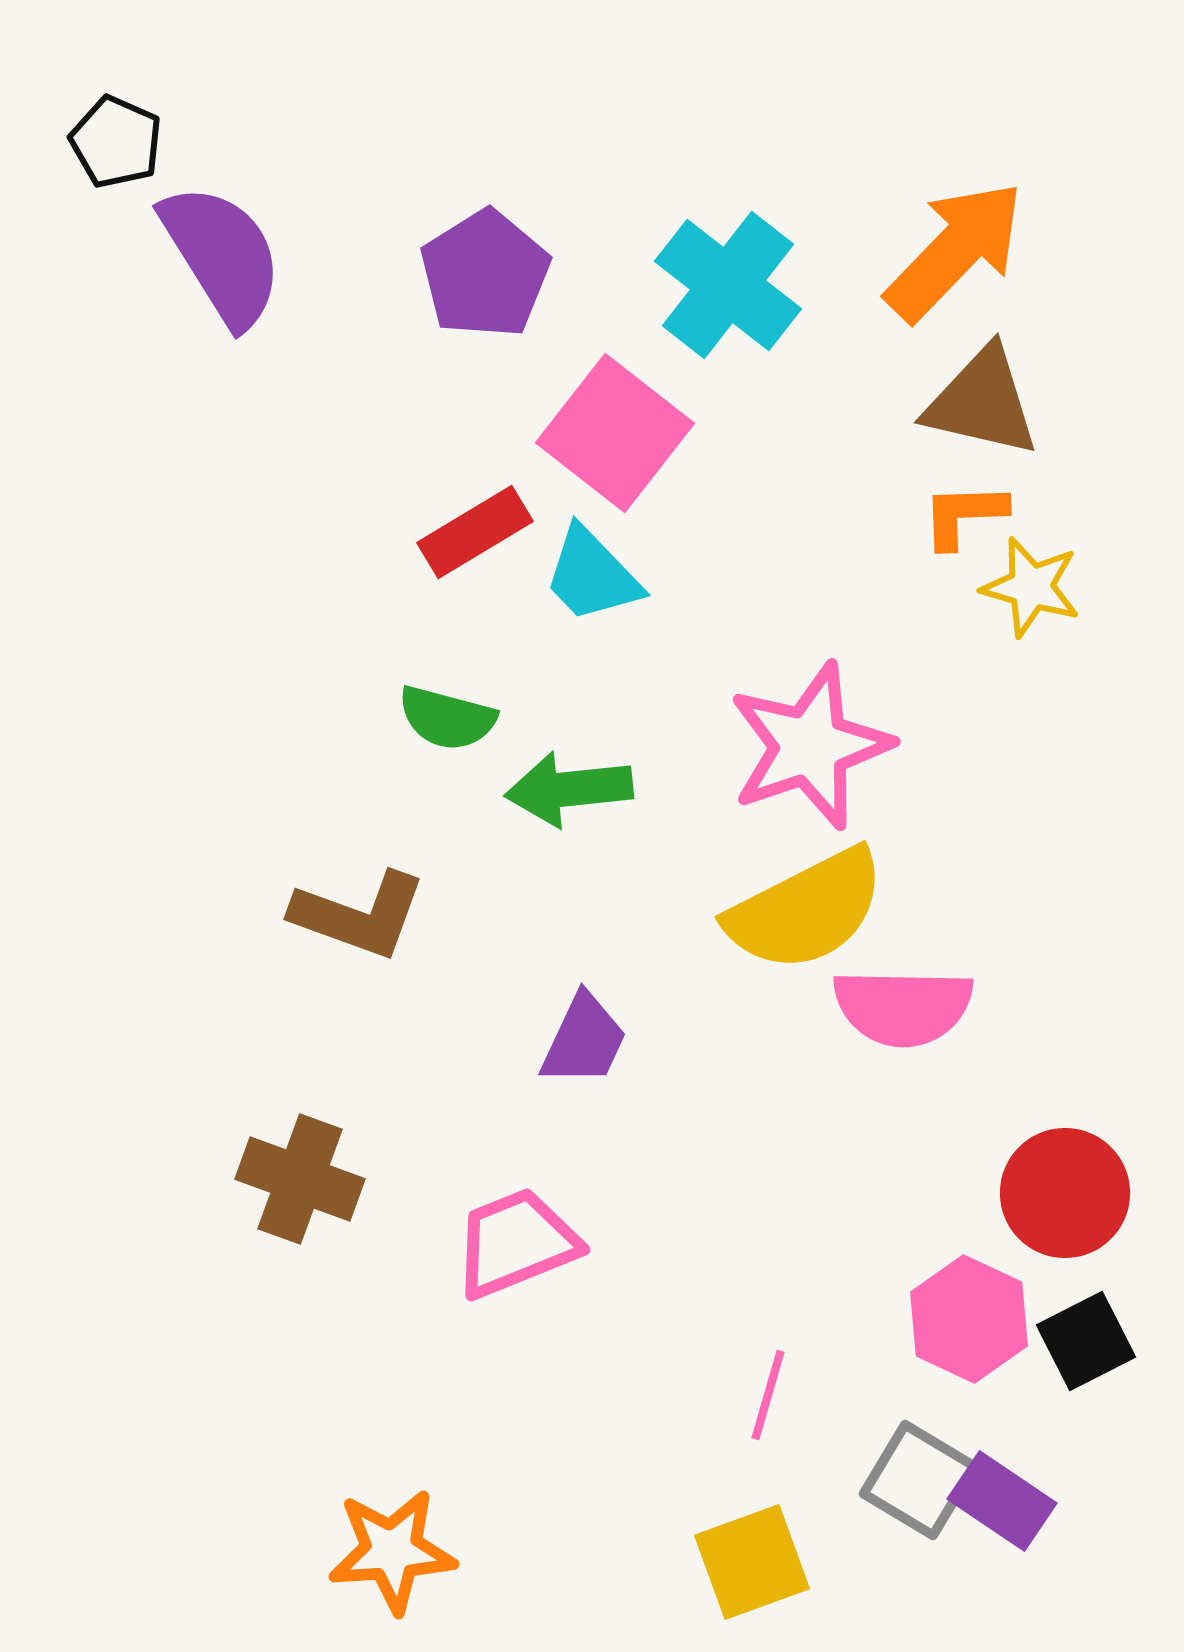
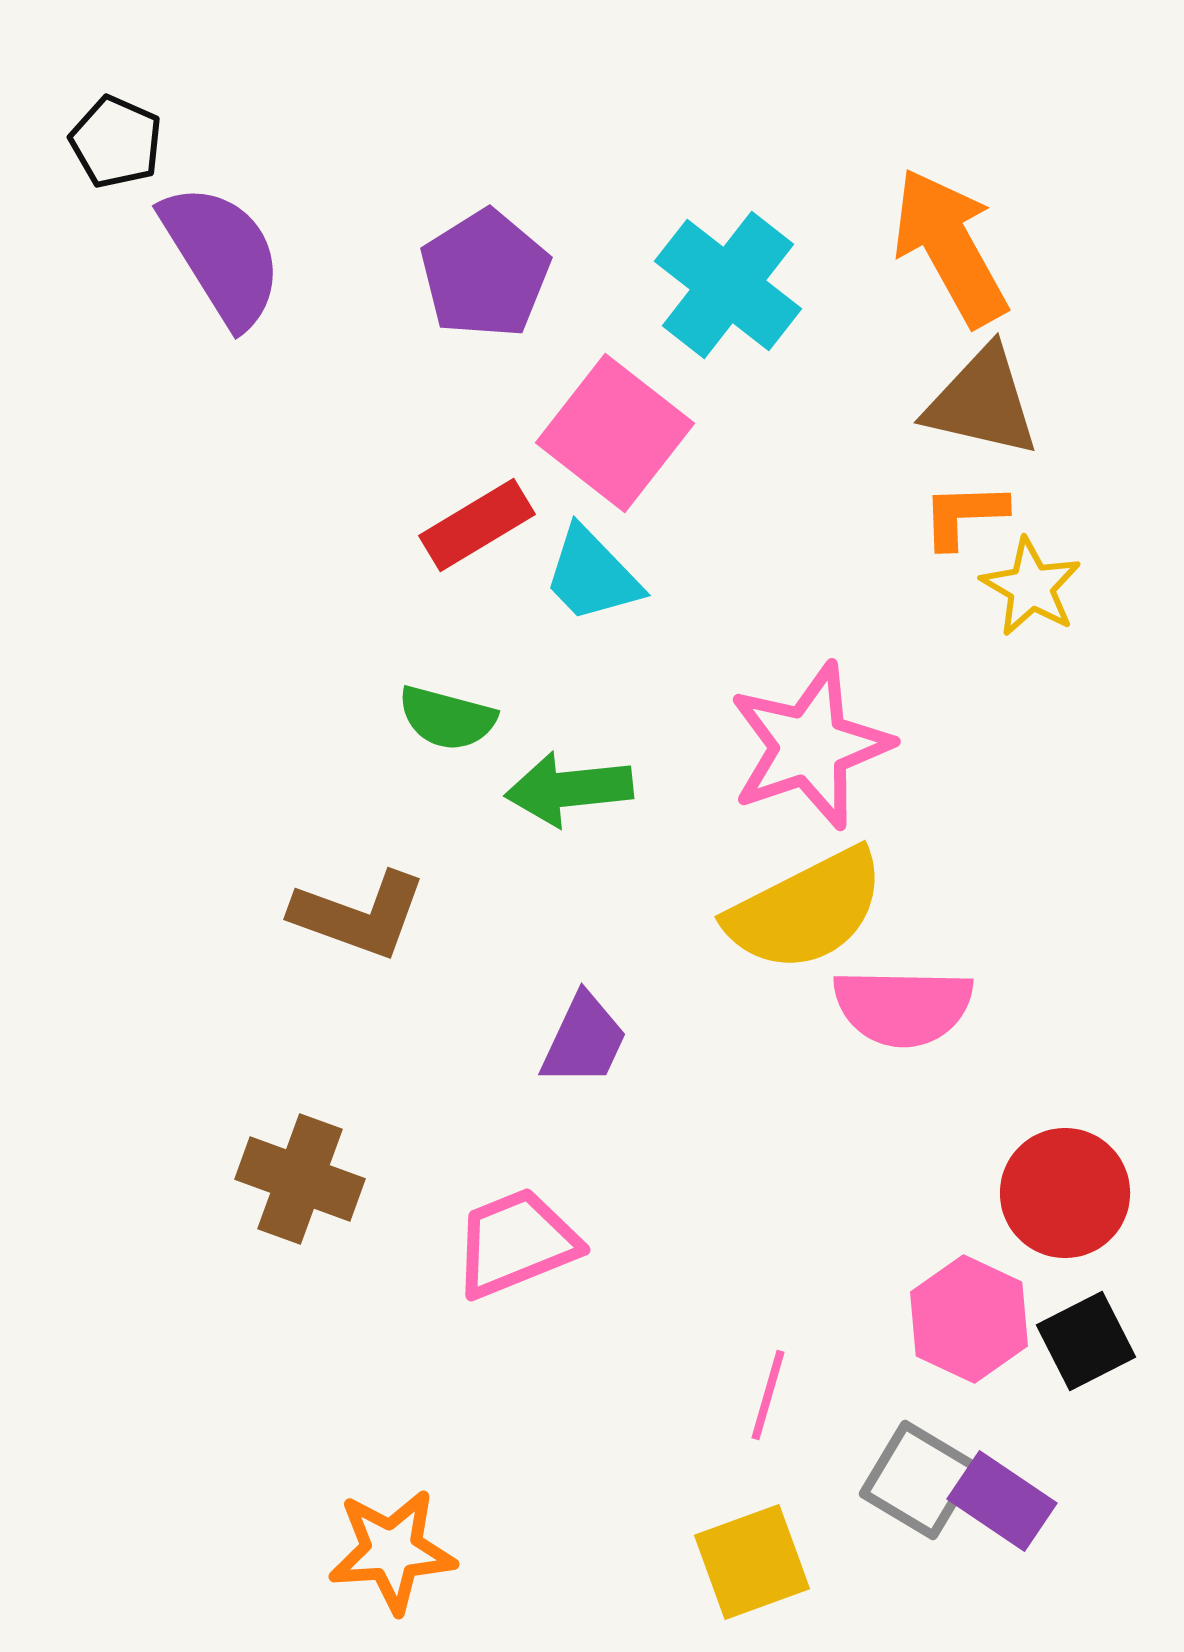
orange arrow: moved 5 px left, 4 px up; rotated 73 degrees counterclockwise
red rectangle: moved 2 px right, 7 px up
yellow star: rotated 14 degrees clockwise
